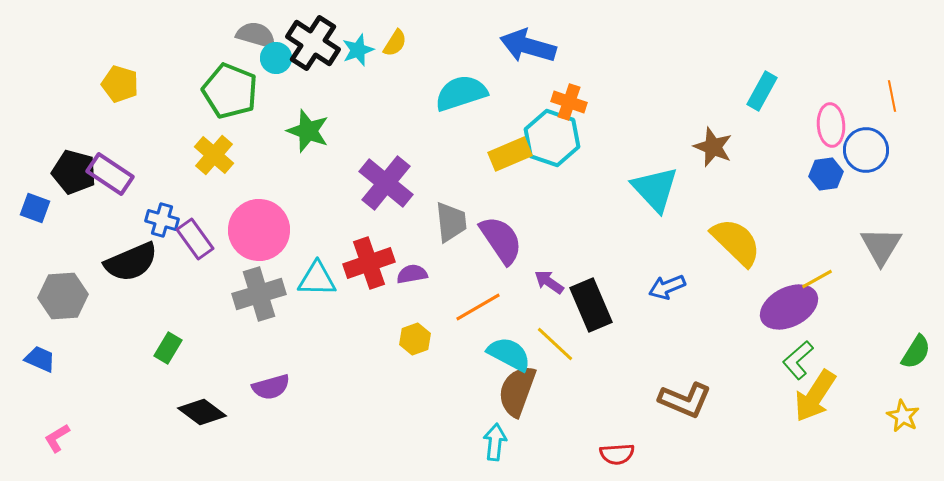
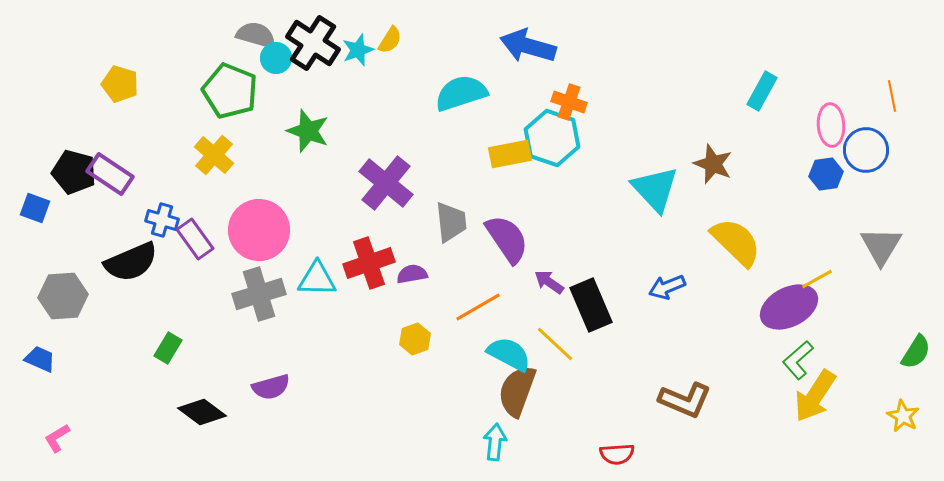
yellow semicircle at (395, 43): moved 5 px left, 3 px up
brown star at (713, 147): moved 17 px down
yellow rectangle at (510, 154): rotated 12 degrees clockwise
purple semicircle at (501, 240): moved 6 px right, 1 px up
